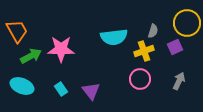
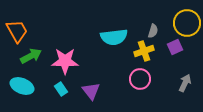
pink star: moved 4 px right, 12 px down
gray arrow: moved 6 px right, 2 px down
